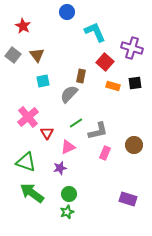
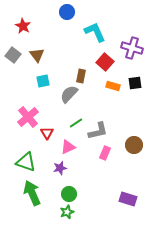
green arrow: rotated 30 degrees clockwise
